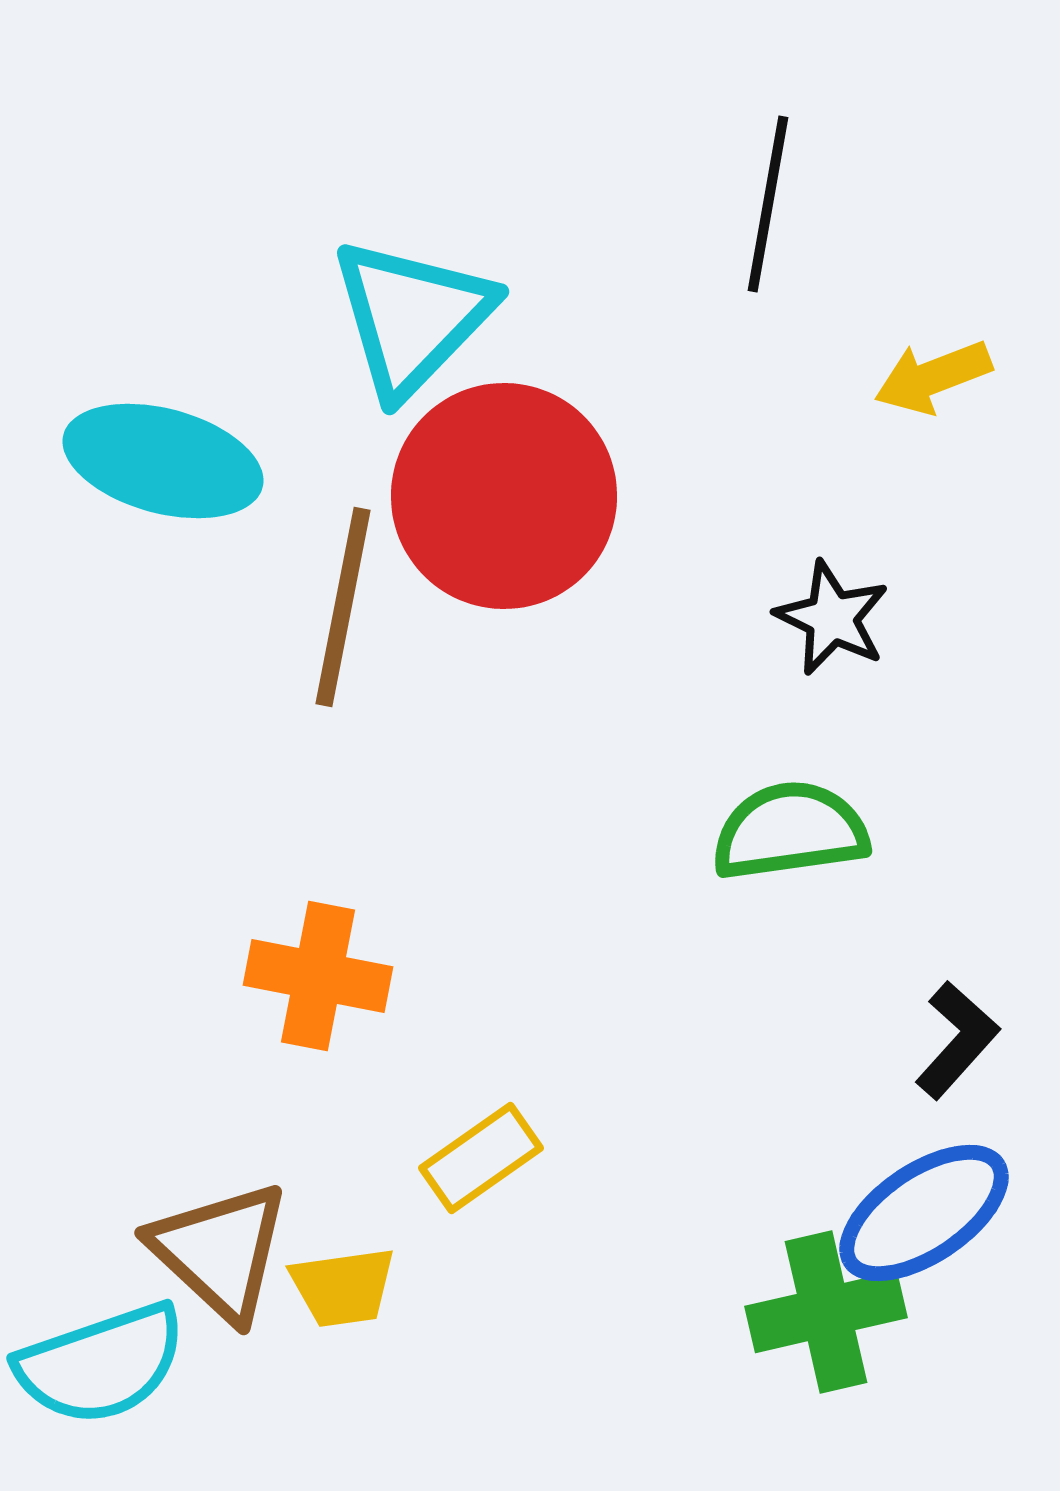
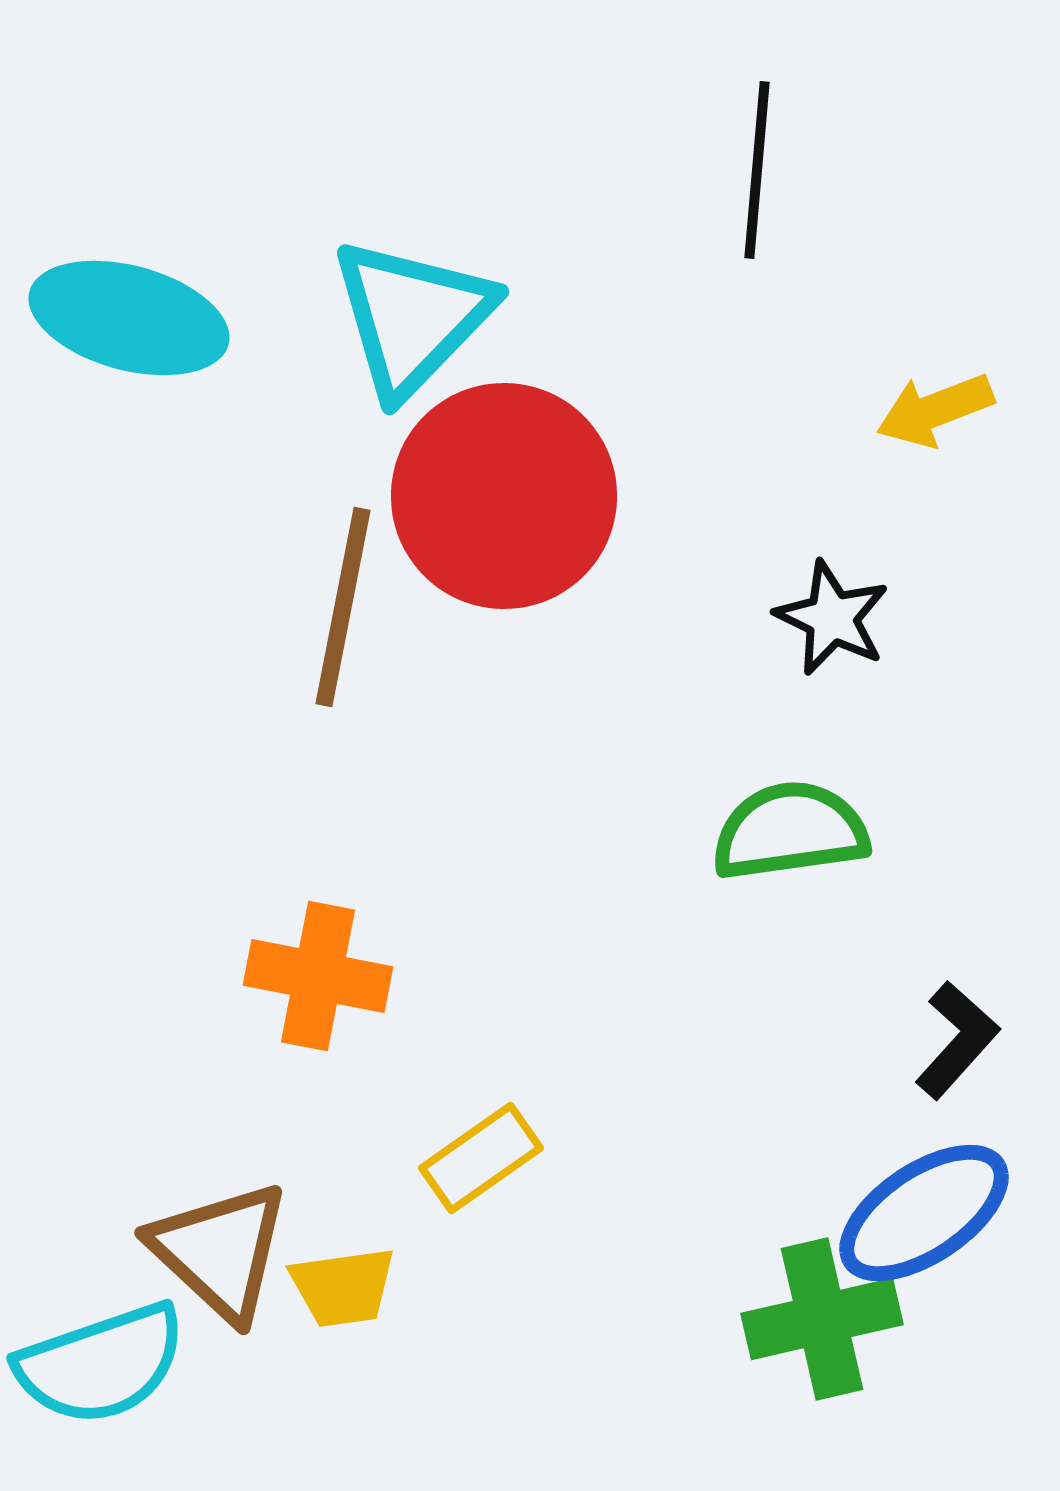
black line: moved 11 px left, 34 px up; rotated 5 degrees counterclockwise
yellow arrow: moved 2 px right, 33 px down
cyan ellipse: moved 34 px left, 143 px up
green cross: moved 4 px left, 7 px down
